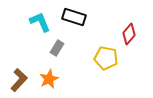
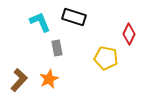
red diamond: rotated 15 degrees counterclockwise
gray rectangle: rotated 42 degrees counterclockwise
